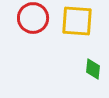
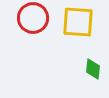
yellow square: moved 1 px right, 1 px down
